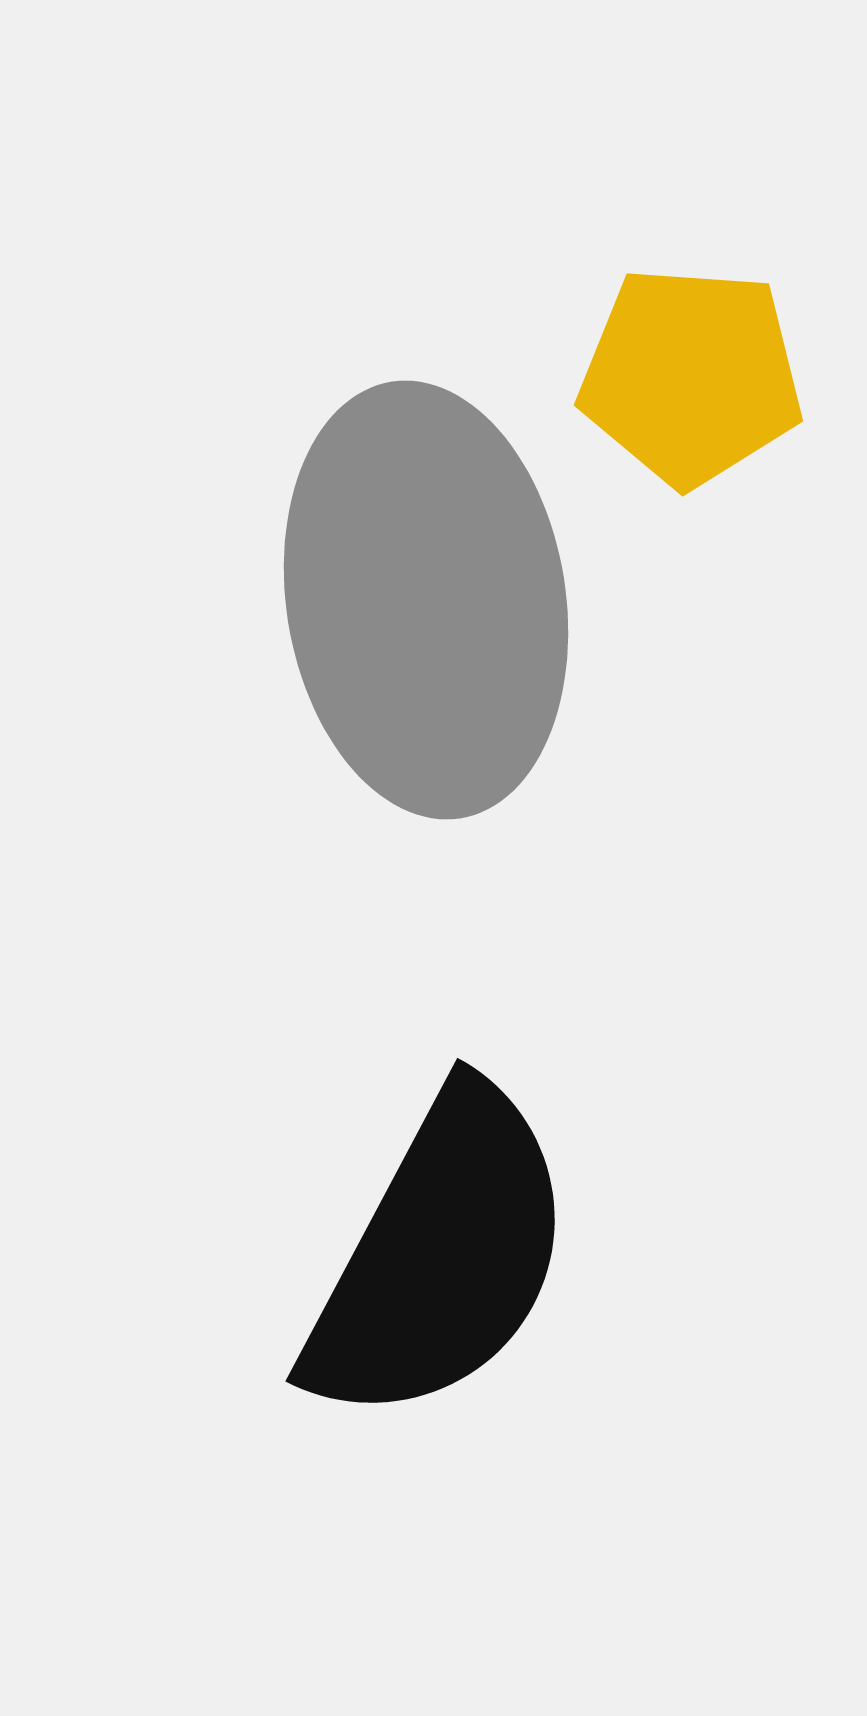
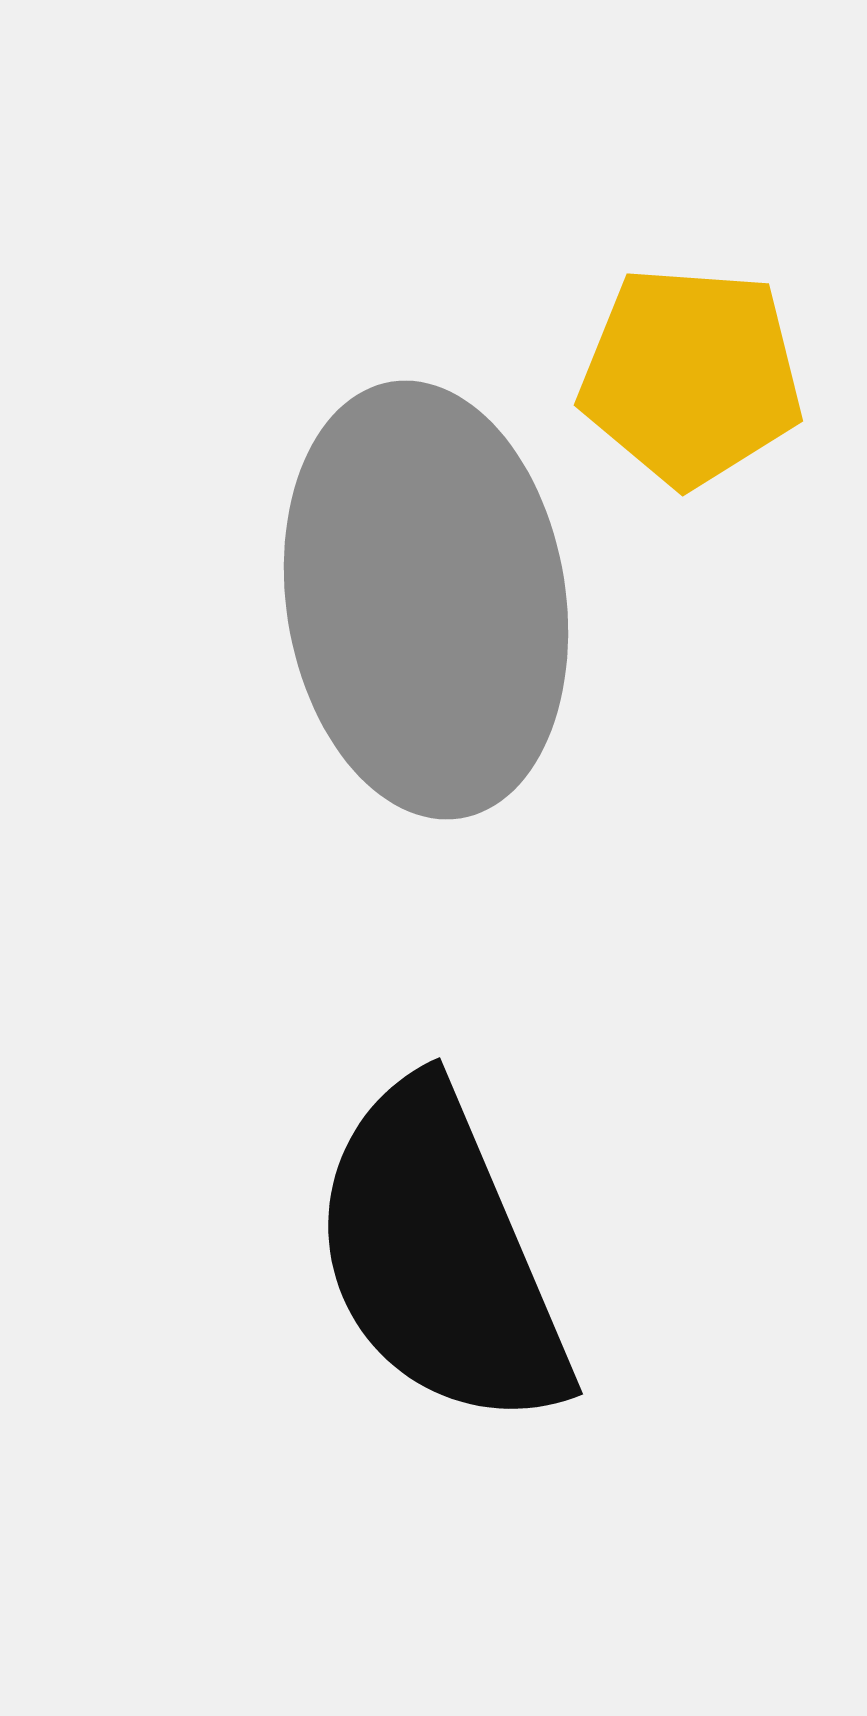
black semicircle: rotated 129 degrees clockwise
